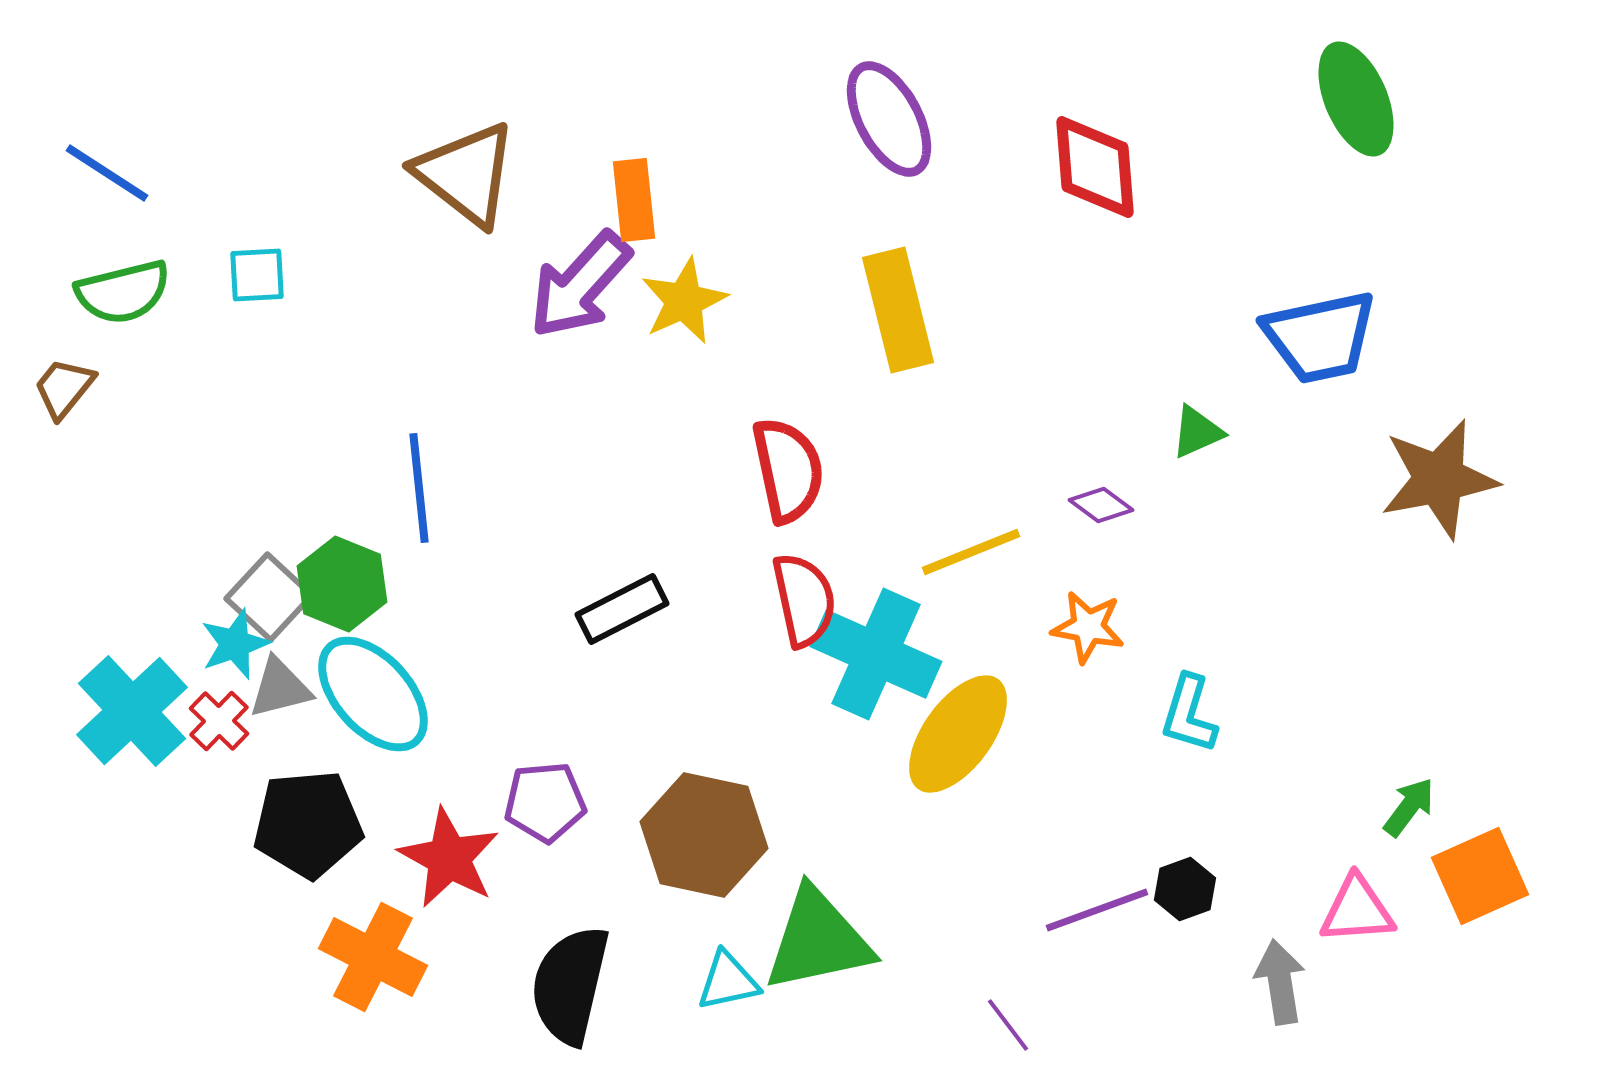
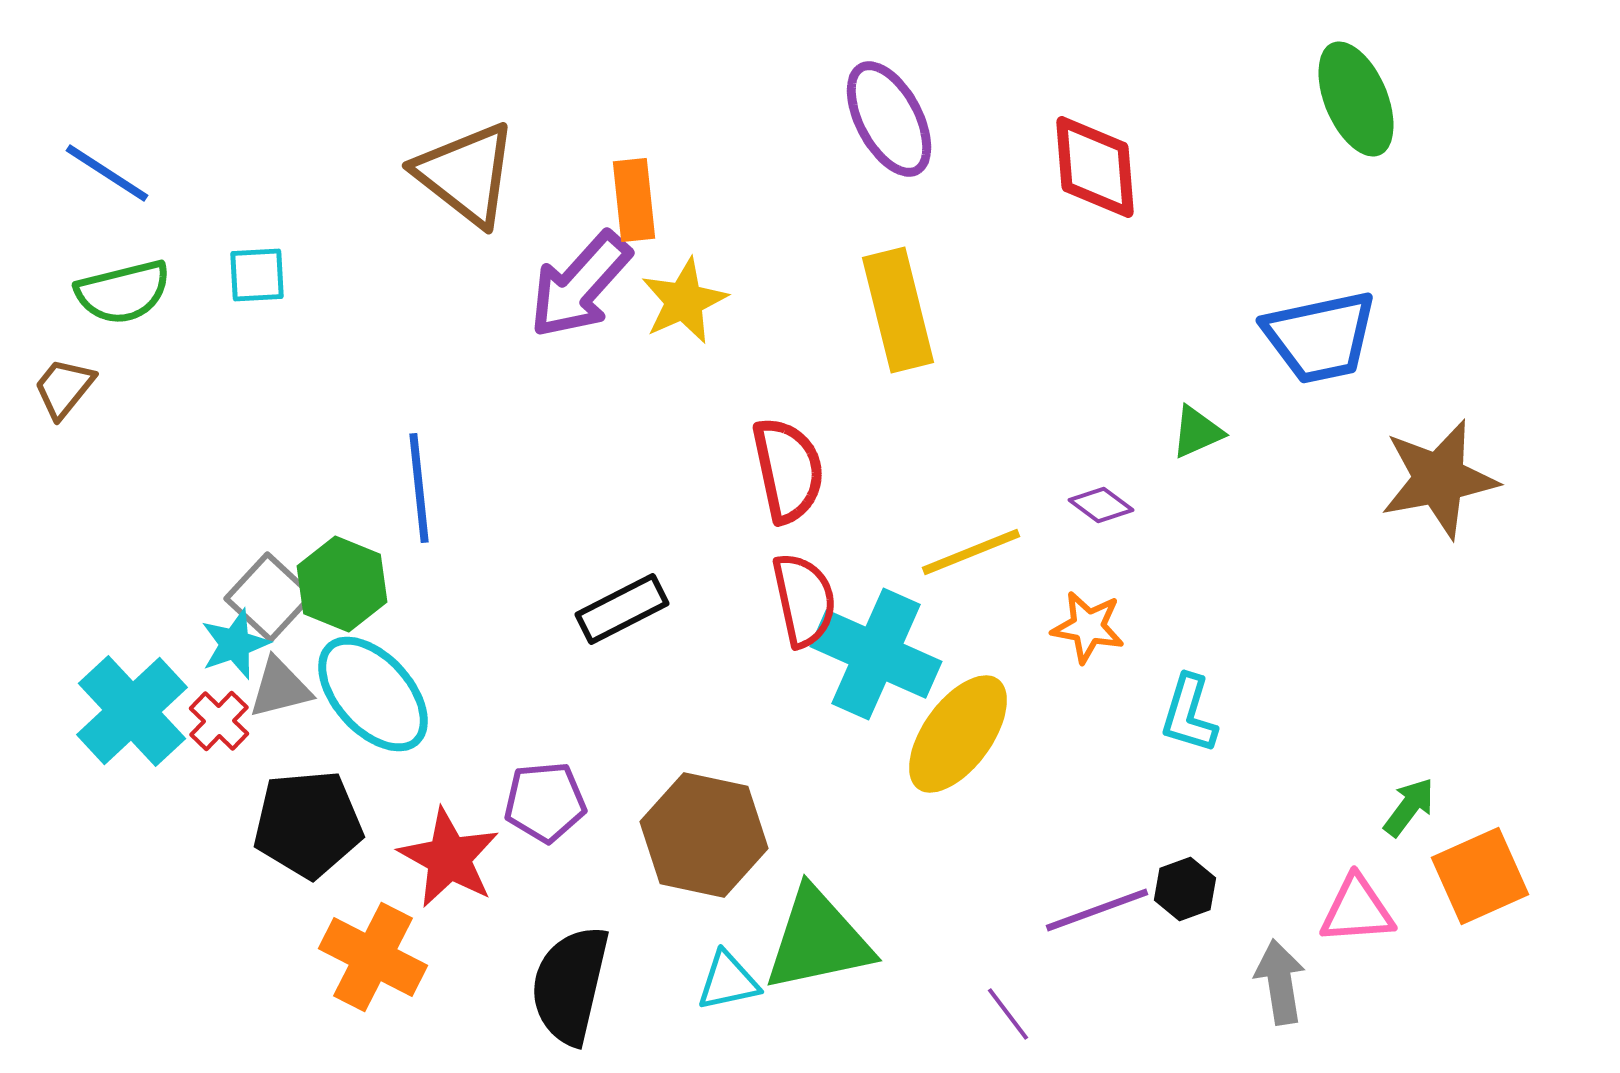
purple line at (1008, 1025): moved 11 px up
